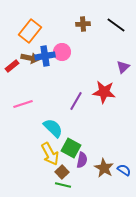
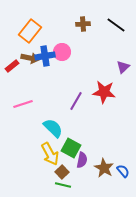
blue semicircle: moved 1 px left, 1 px down; rotated 16 degrees clockwise
